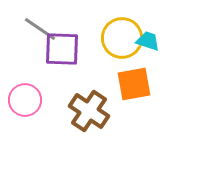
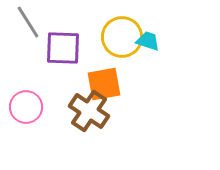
gray line: moved 12 px left, 7 px up; rotated 24 degrees clockwise
yellow circle: moved 1 px up
purple square: moved 1 px right, 1 px up
orange square: moved 30 px left
pink circle: moved 1 px right, 7 px down
